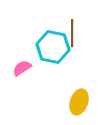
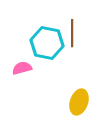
cyan hexagon: moved 6 px left, 4 px up
pink semicircle: rotated 18 degrees clockwise
